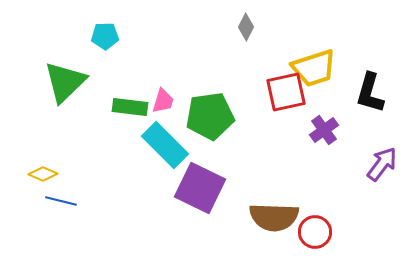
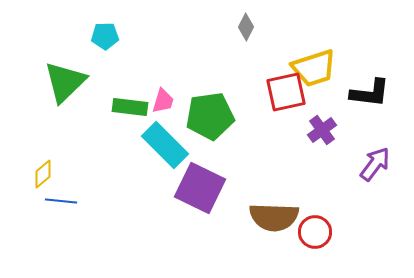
black L-shape: rotated 99 degrees counterclockwise
purple cross: moved 2 px left
purple arrow: moved 7 px left
yellow diamond: rotated 64 degrees counterclockwise
blue line: rotated 8 degrees counterclockwise
